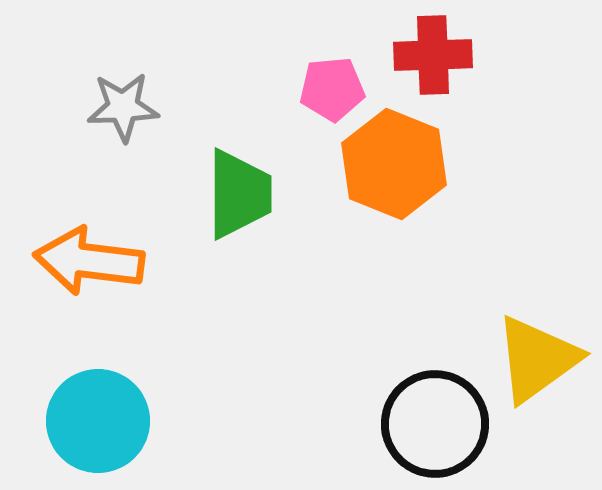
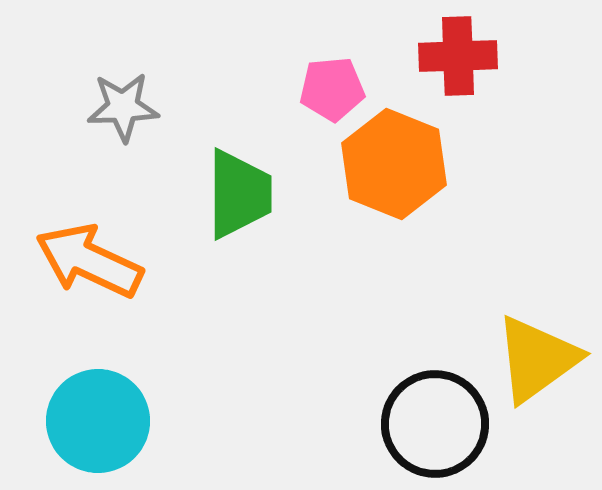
red cross: moved 25 px right, 1 px down
orange arrow: rotated 18 degrees clockwise
